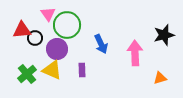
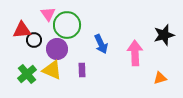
black circle: moved 1 px left, 2 px down
